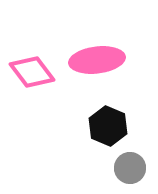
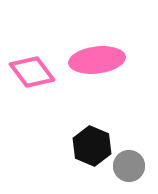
black hexagon: moved 16 px left, 20 px down
gray circle: moved 1 px left, 2 px up
